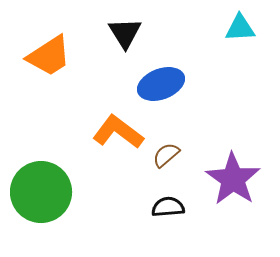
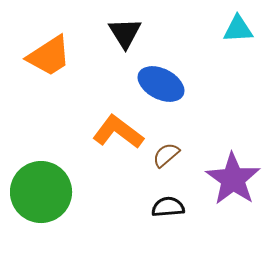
cyan triangle: moved 2 px left, 1 px down
blue ellipse: rotated 48 degrees clockwise
